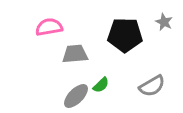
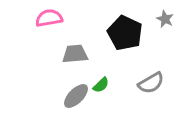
gray star: moved 1 px right, 3 px up
pink semicircle: moved 9 px up
black pentagon: moved 2 px up; rotated 24 degrees clockwise
gray semicircle: moved 1 px left, 3 px up
